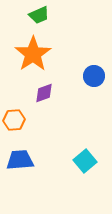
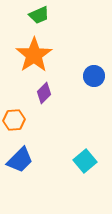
orange star: moved 1 px right, 1 px down
purple diamond: rotated 25 degrees counterclockwise
blue trapezoid: rotated 140 degrees clockwise
